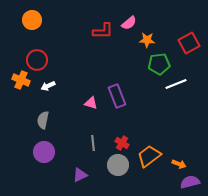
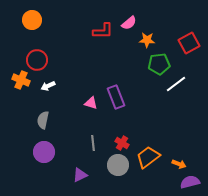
white line: rotated 15 degrees counterclockwise
purple rectangle: moved 1 px left, 1 px down
orange trapezoid: moved 1 px left, 1 px down
